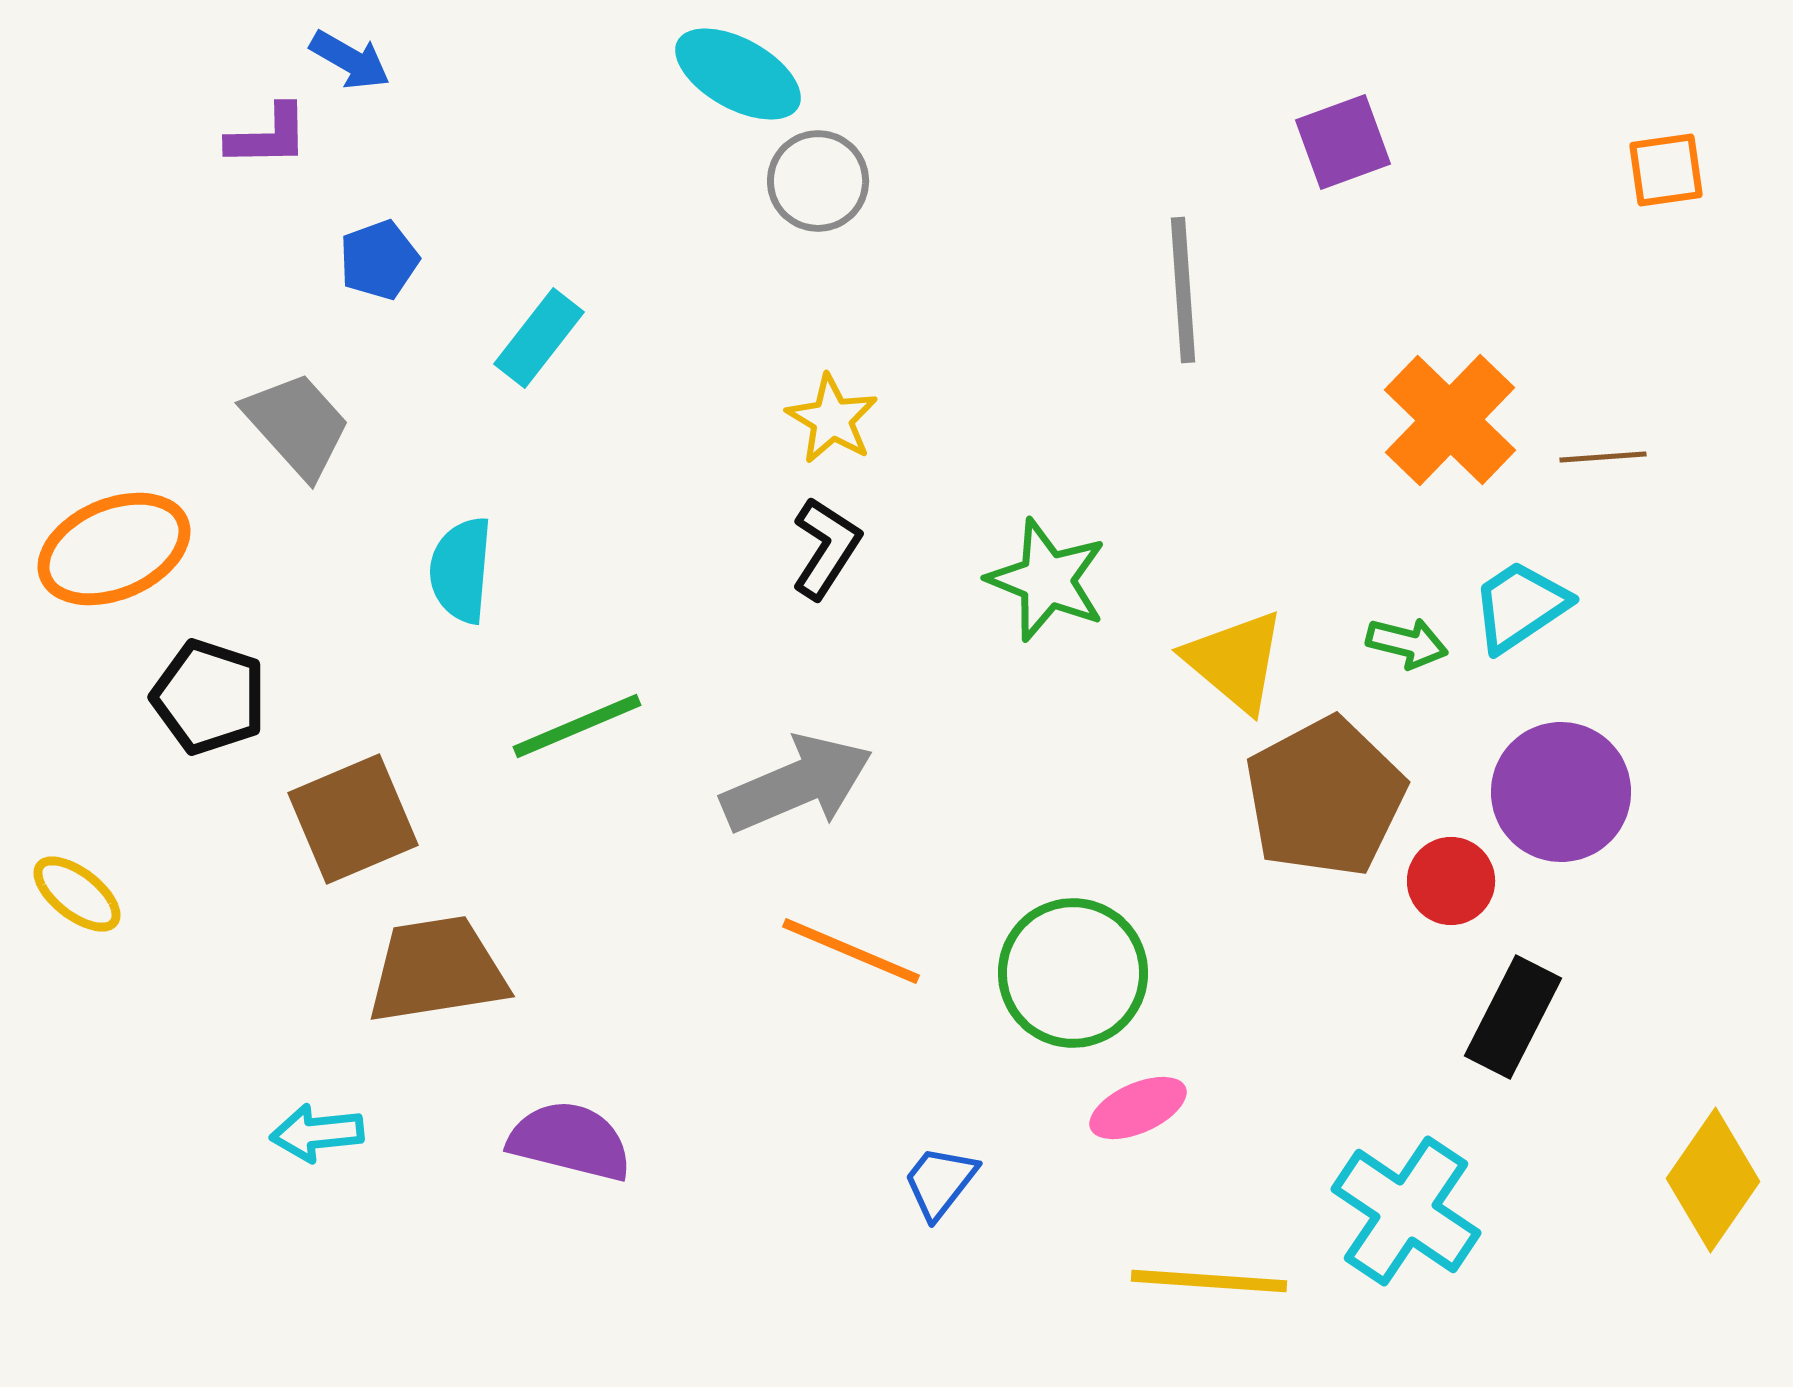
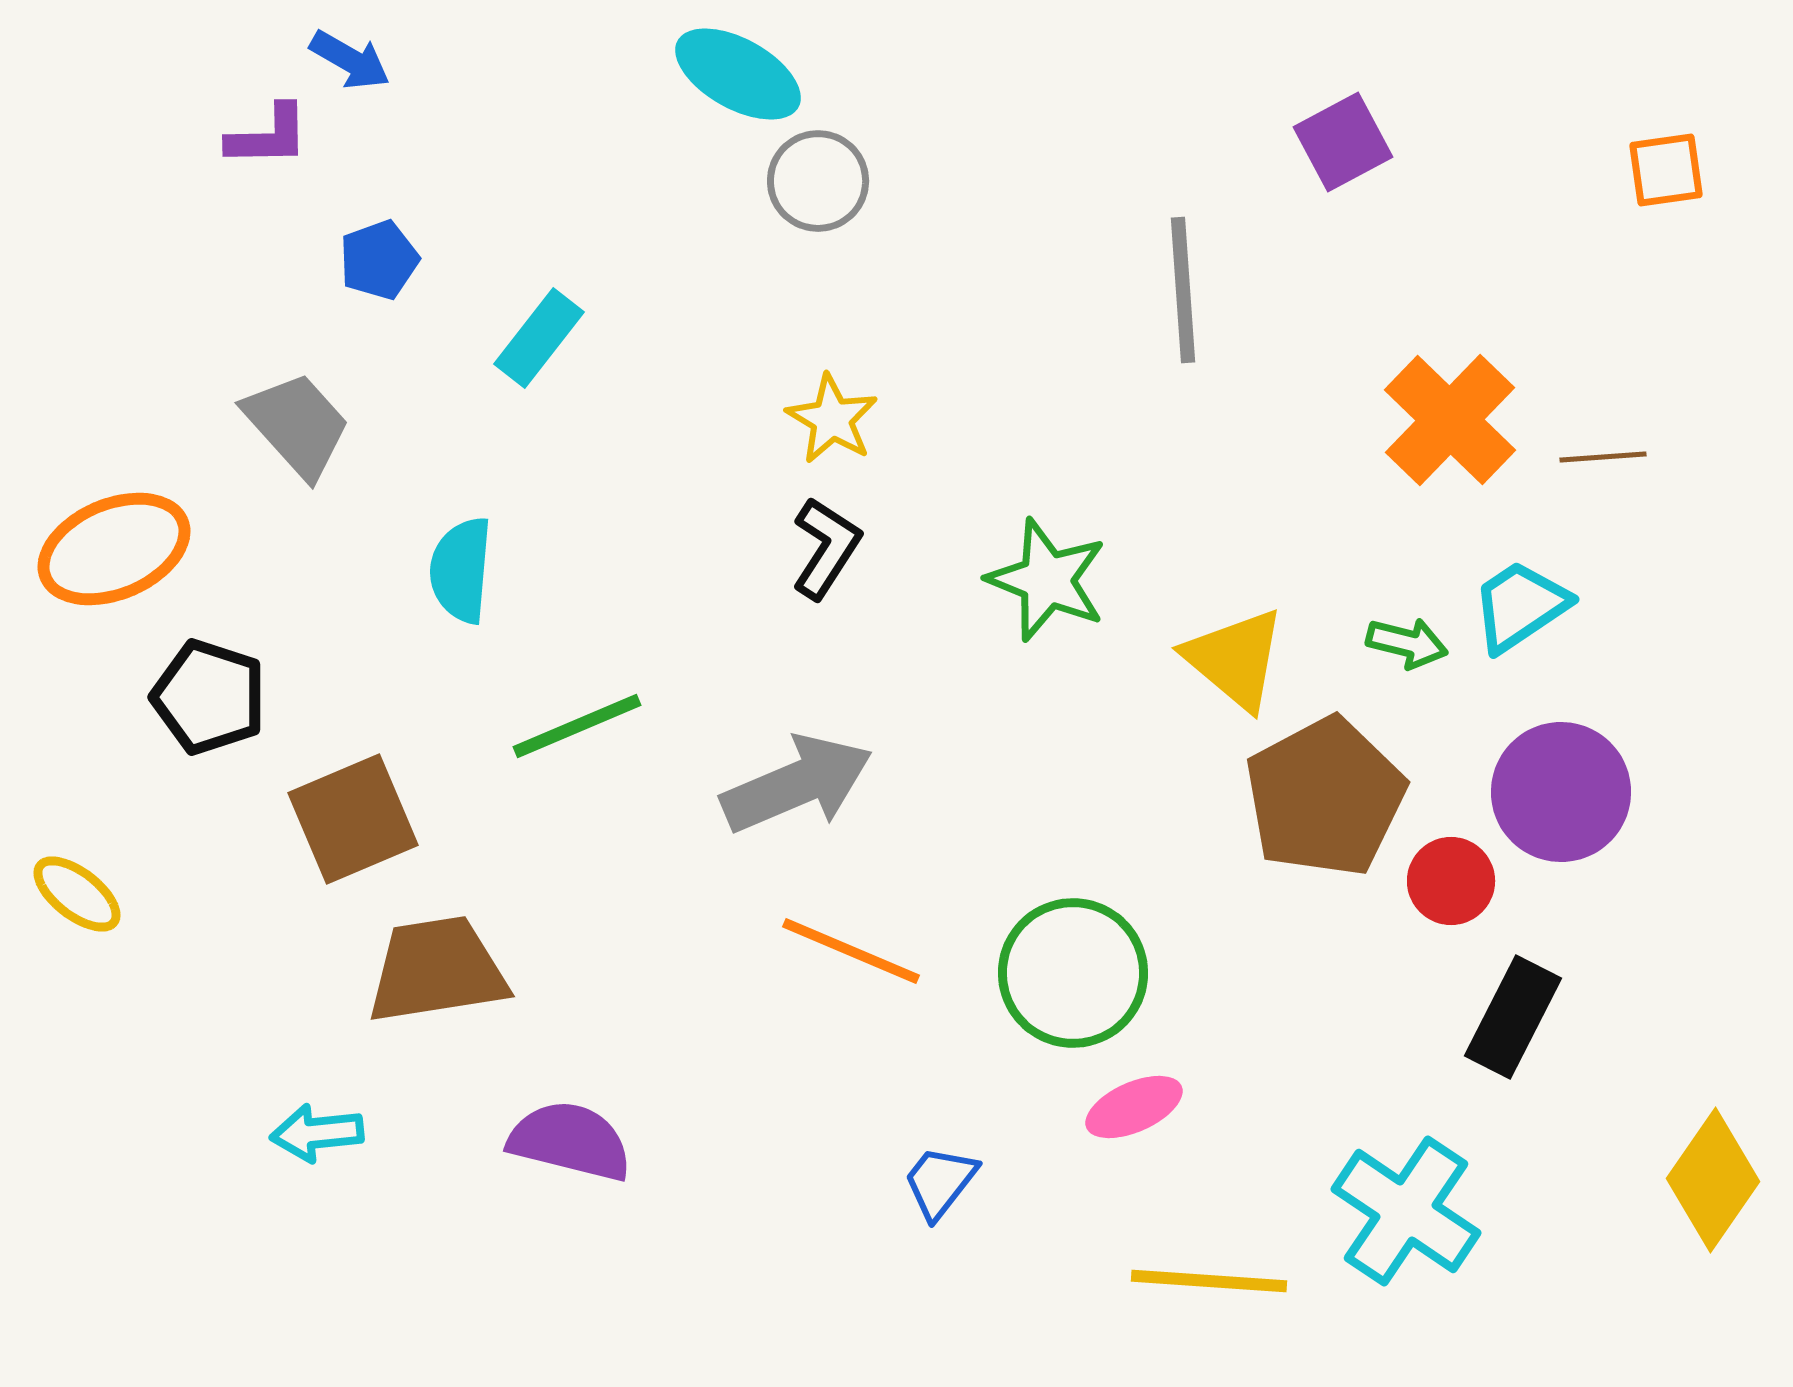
purple square: rotated 8 degrees counterclockwise
yellow triangle: moved 2 px up
pink ellipse: moved 4 px left, 1 px up
